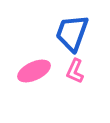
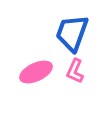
pink ellipse: moved 2 px right, 1 px down
